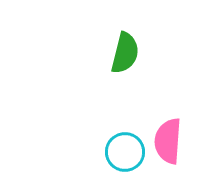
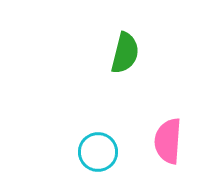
cyan circle: moved 27 px left
